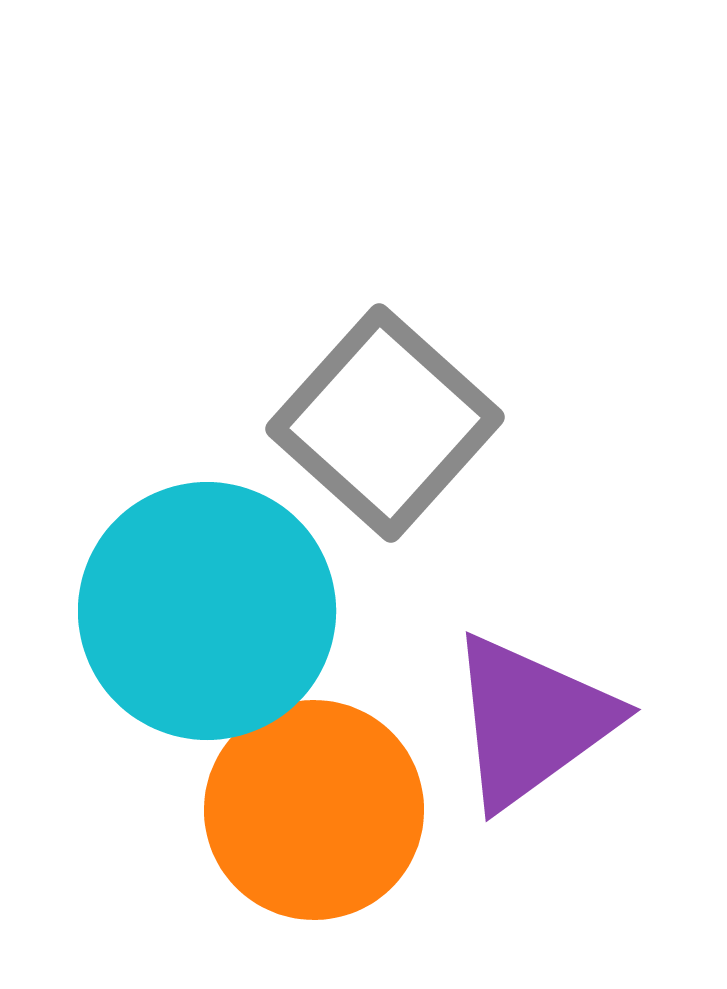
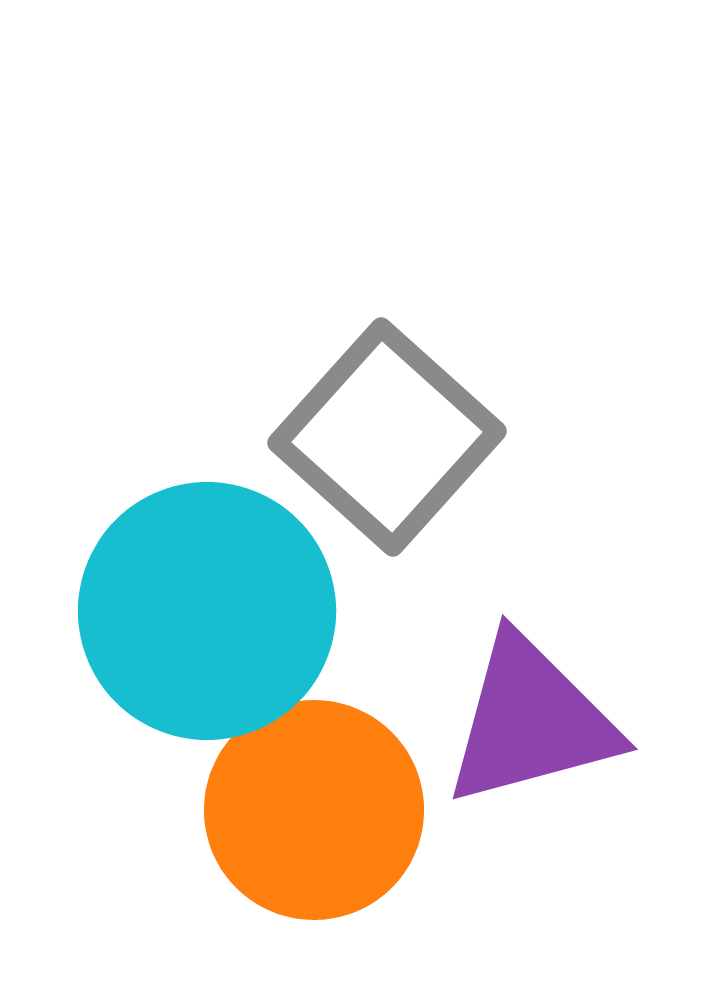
gray square: moved 2 px right, 14 px down
purple triangle: rotated 21 degrees clockwise
